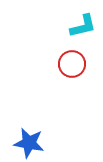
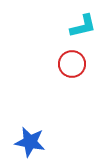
blue star: moved 1 px right, 1 px up
